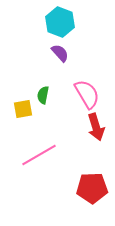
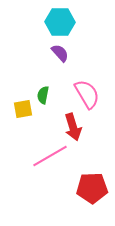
cyan hexagon: rotated 20 degrees counterclockwise
red arrow: moved 23 px left
pink line: moved 11 px right, 1 px down
